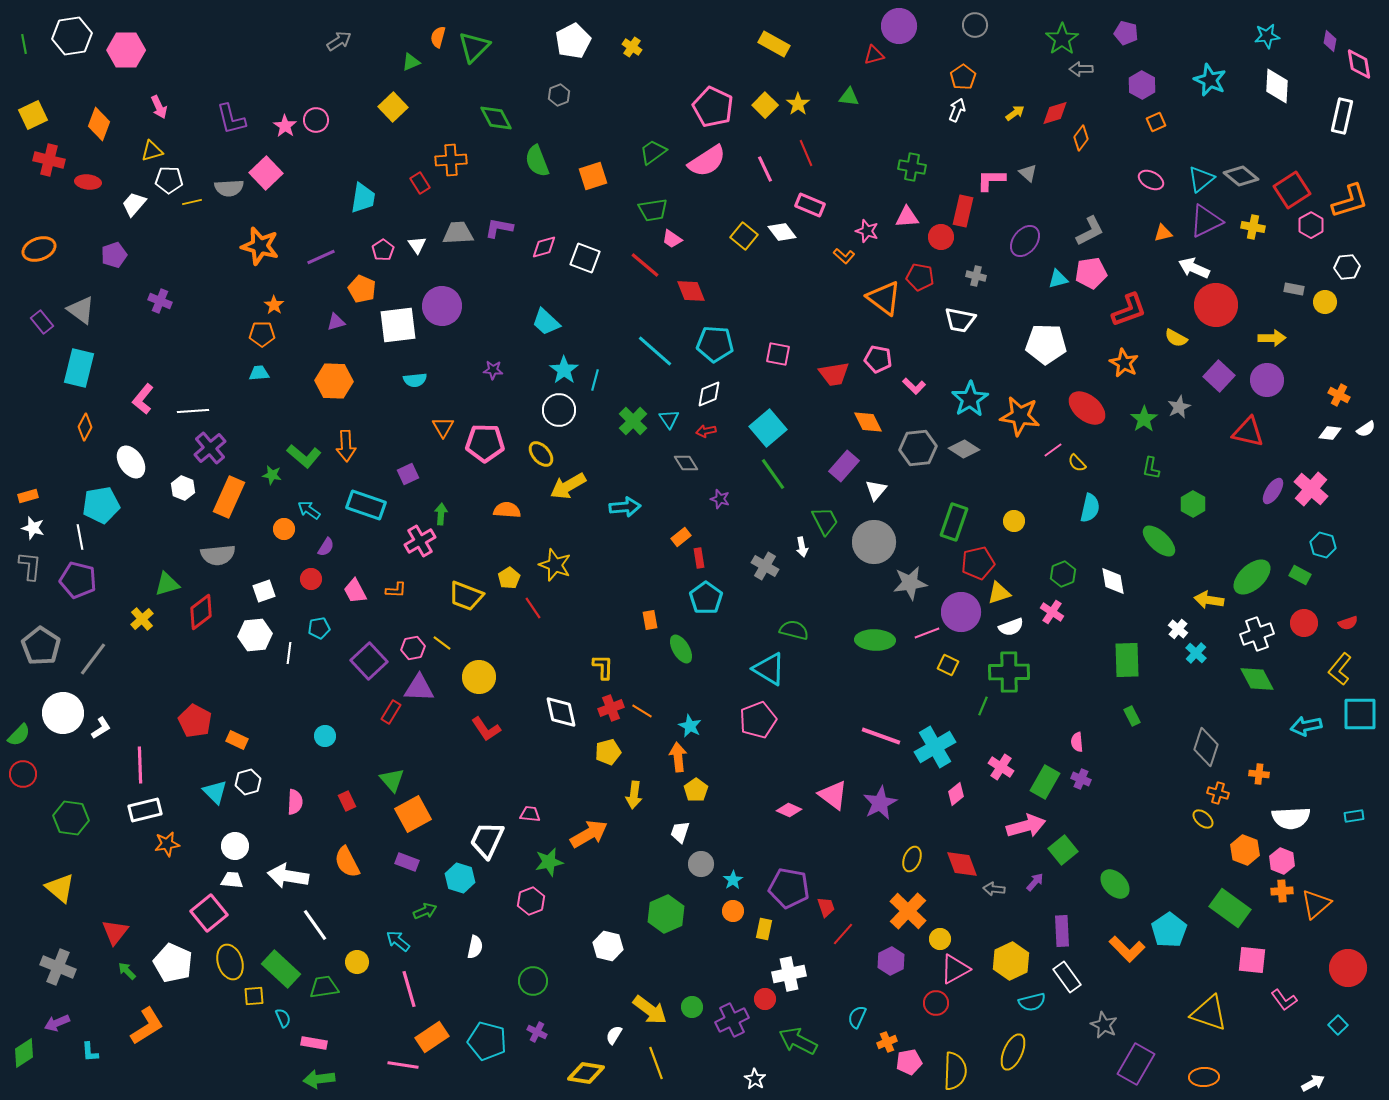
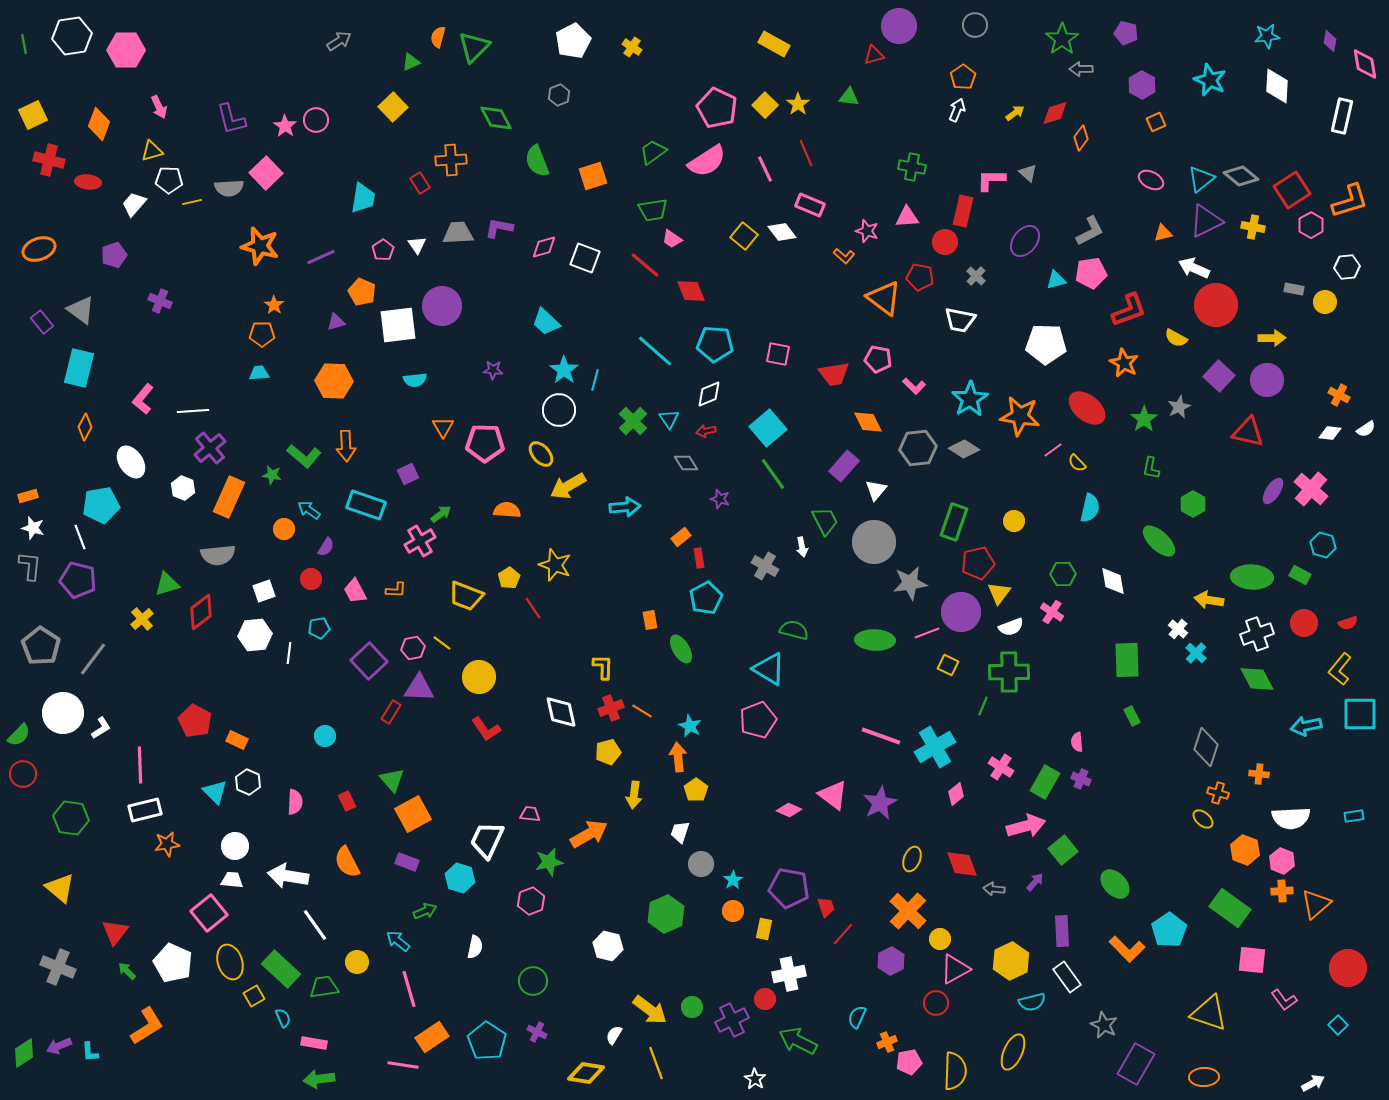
pink diamond at (1359, 64): moved 6 px right
pink pentagon at (713, 107): moved 4 px right, 1 px down
red circle at (941, 237): moved 4 px right, 5 px down
gray cross at (976, 276): rotated 30 degrees clockwise
cyan triangle at (1058, 279): moved 2 px left, 1 px down
orange pentagon at (362, 289): moved 3 px down
green arrow at (441, 514): rotated 50 degrees clockwise
white line at (80, 537): rotated 10 degrees counterclockwise
green hexagon at (1063, 574): rotated 20 degrees clockwise
green ellipse at (1252, 577): rotated 45 degrees clockwise
yellow triangle at (999, 593): rotated 35 degrees counterclockwise
cyan pentagon at (706, 598): rotated 8 degrees clockwise
white hexagon at (248, 782): rotated 20 degrees counterclockwise
yellow square at (254, 996): rotated 25 degrees counterclockwise
purple arrow at (57, 1023): moved 2 px right, 23 px down
cyan pentagon at (487, 1041): rotated 18 degrees clockwise
